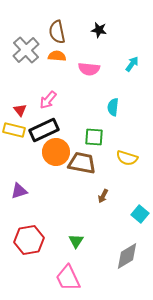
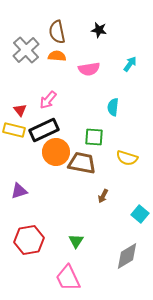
cyan arrow: moved 2 px left
pink semicircle: rotated 15 degrees counterclockwise
